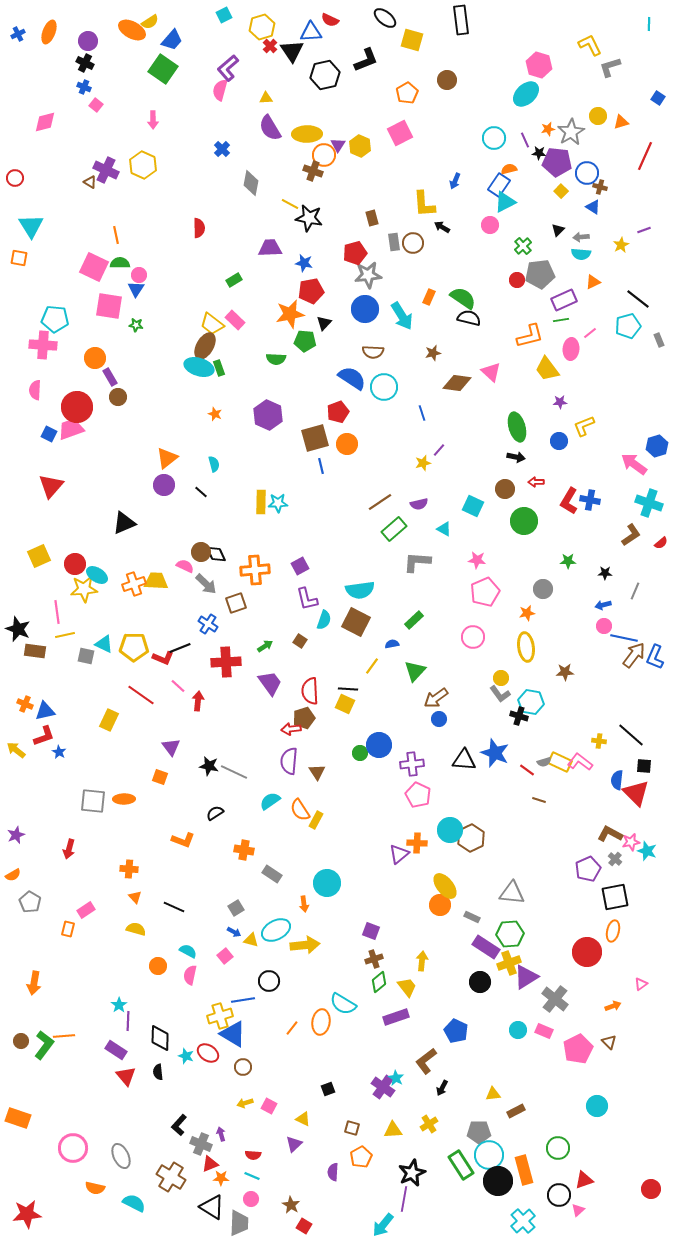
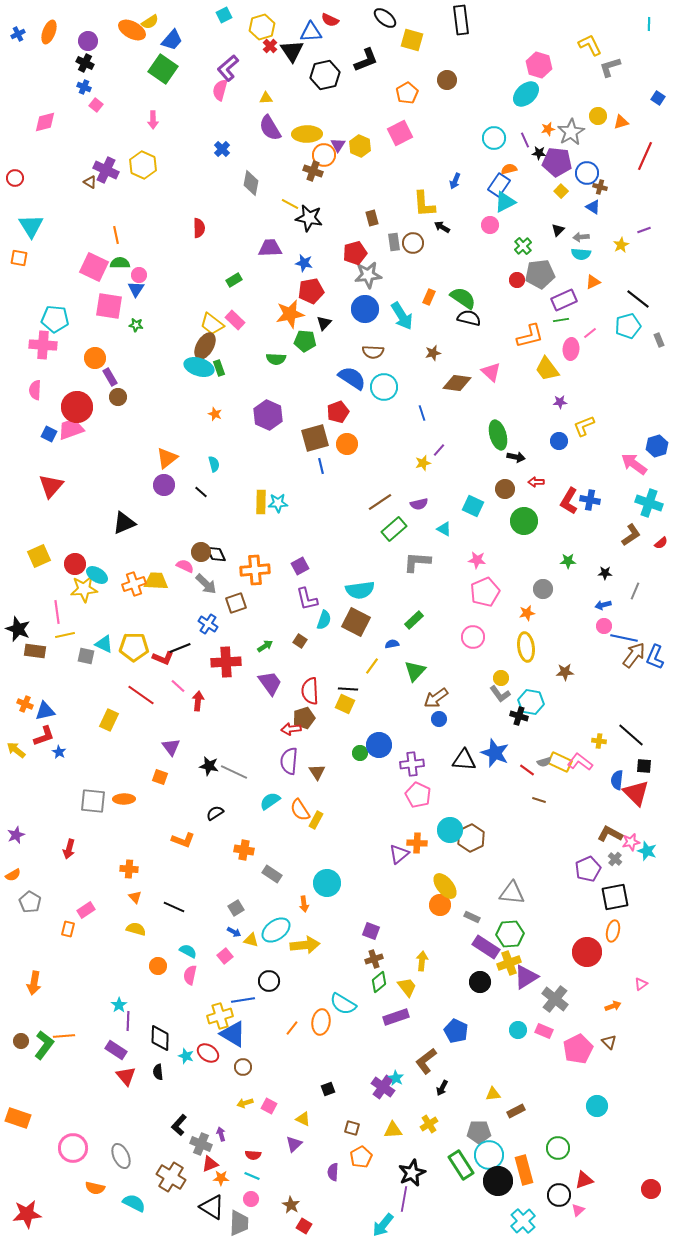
green ellipse at (517, 427): moved 19 px left, 8 px down
cyan ellipse at (276, 930): rotated 8 degrees counterclockwise
